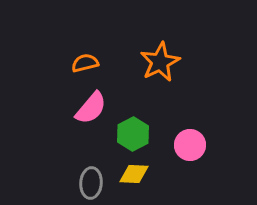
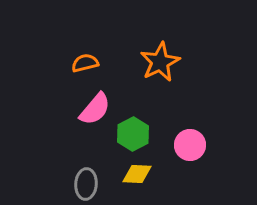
pink semicircle: moved 4 px right, 1 px down
yellow diamond: moved 3 px right
gray ellipse: moved 5 px left, 1 px down
